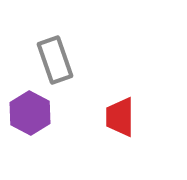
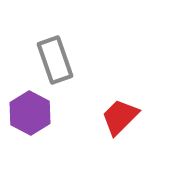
red trapezoid: rotated 45 degrees clockwise
